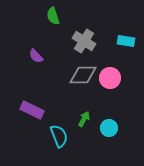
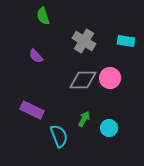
green semicircle: moved 10 px left
gray diamond: moved 5 px down
